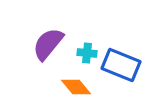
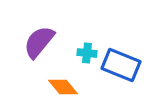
purple semicircle: moved 9 px left, 2 px up
orange diamond: moved 13 px left
